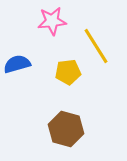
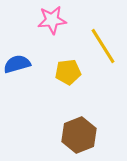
pink star: moved 1 px up
yellow line: moved 7 px right
brown hexagon: moved 13 px right, 6 px down; rotated 24 degrees clockwise
